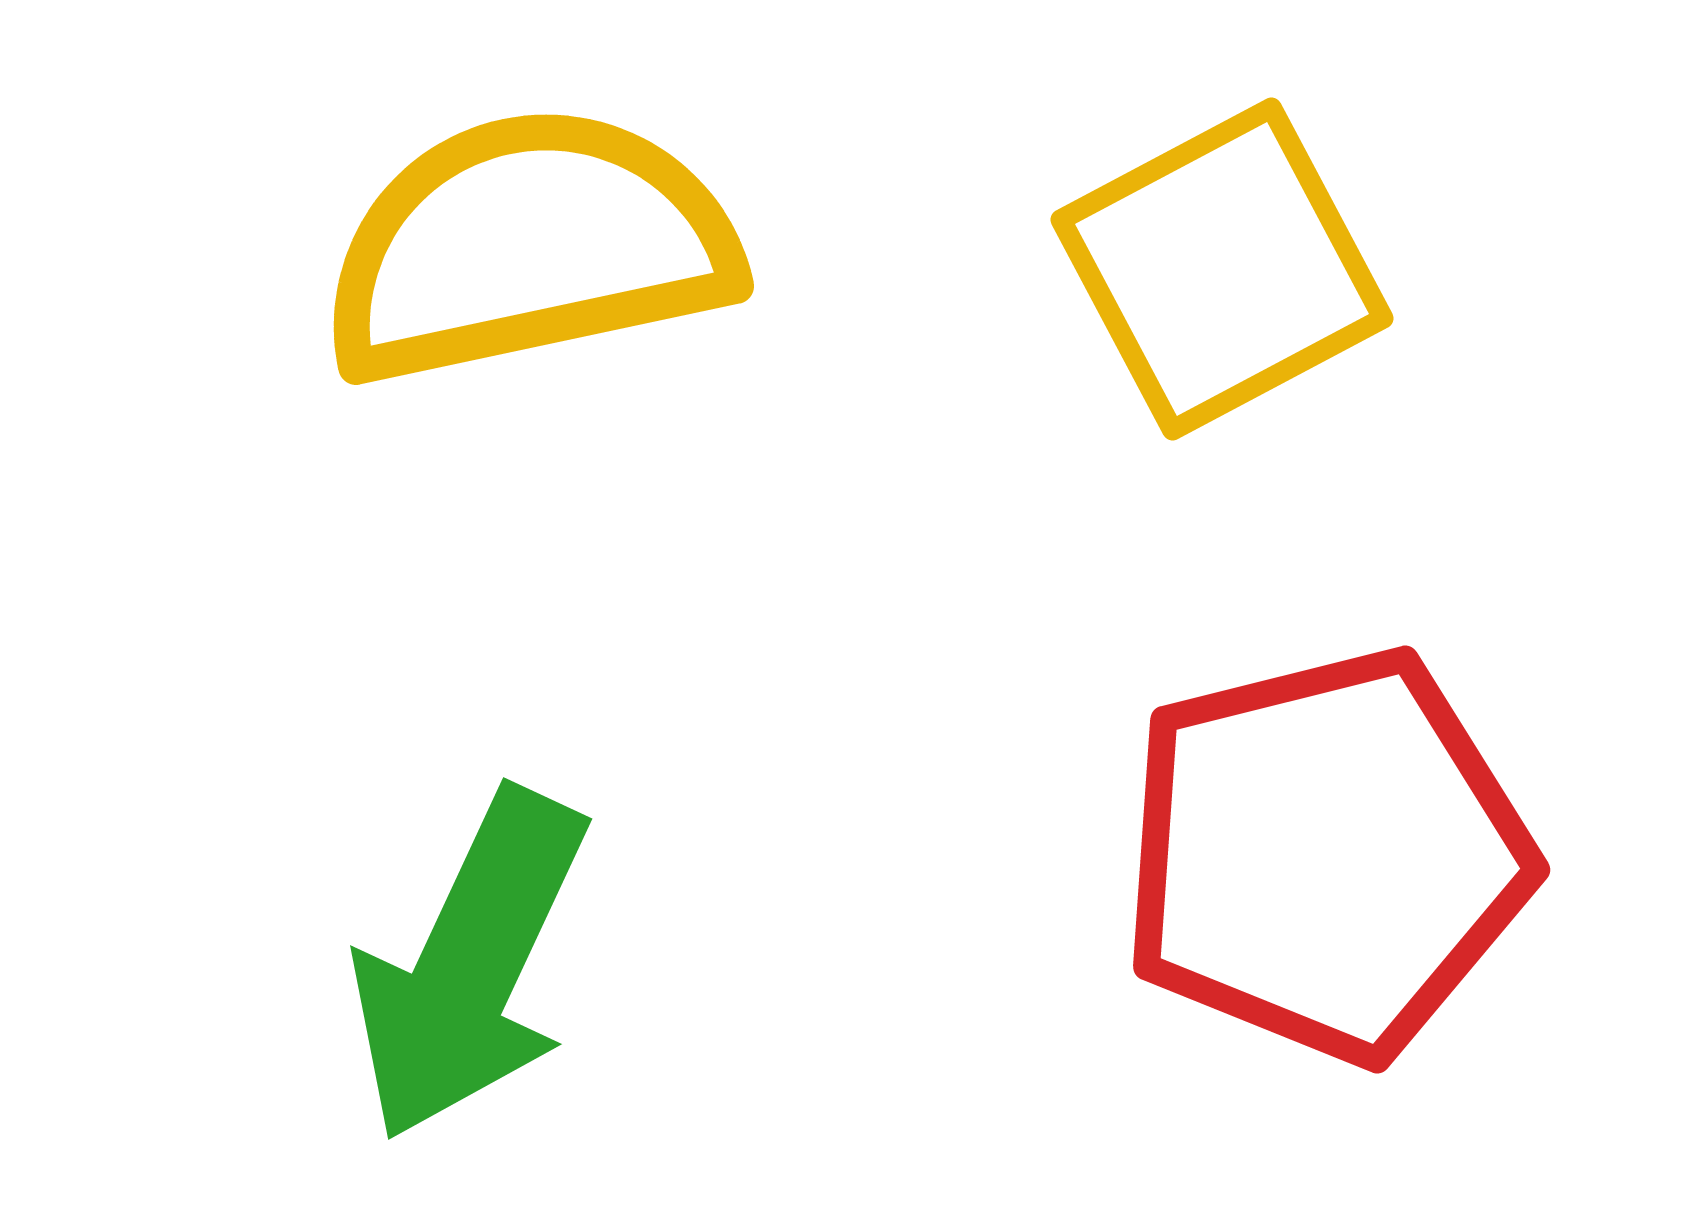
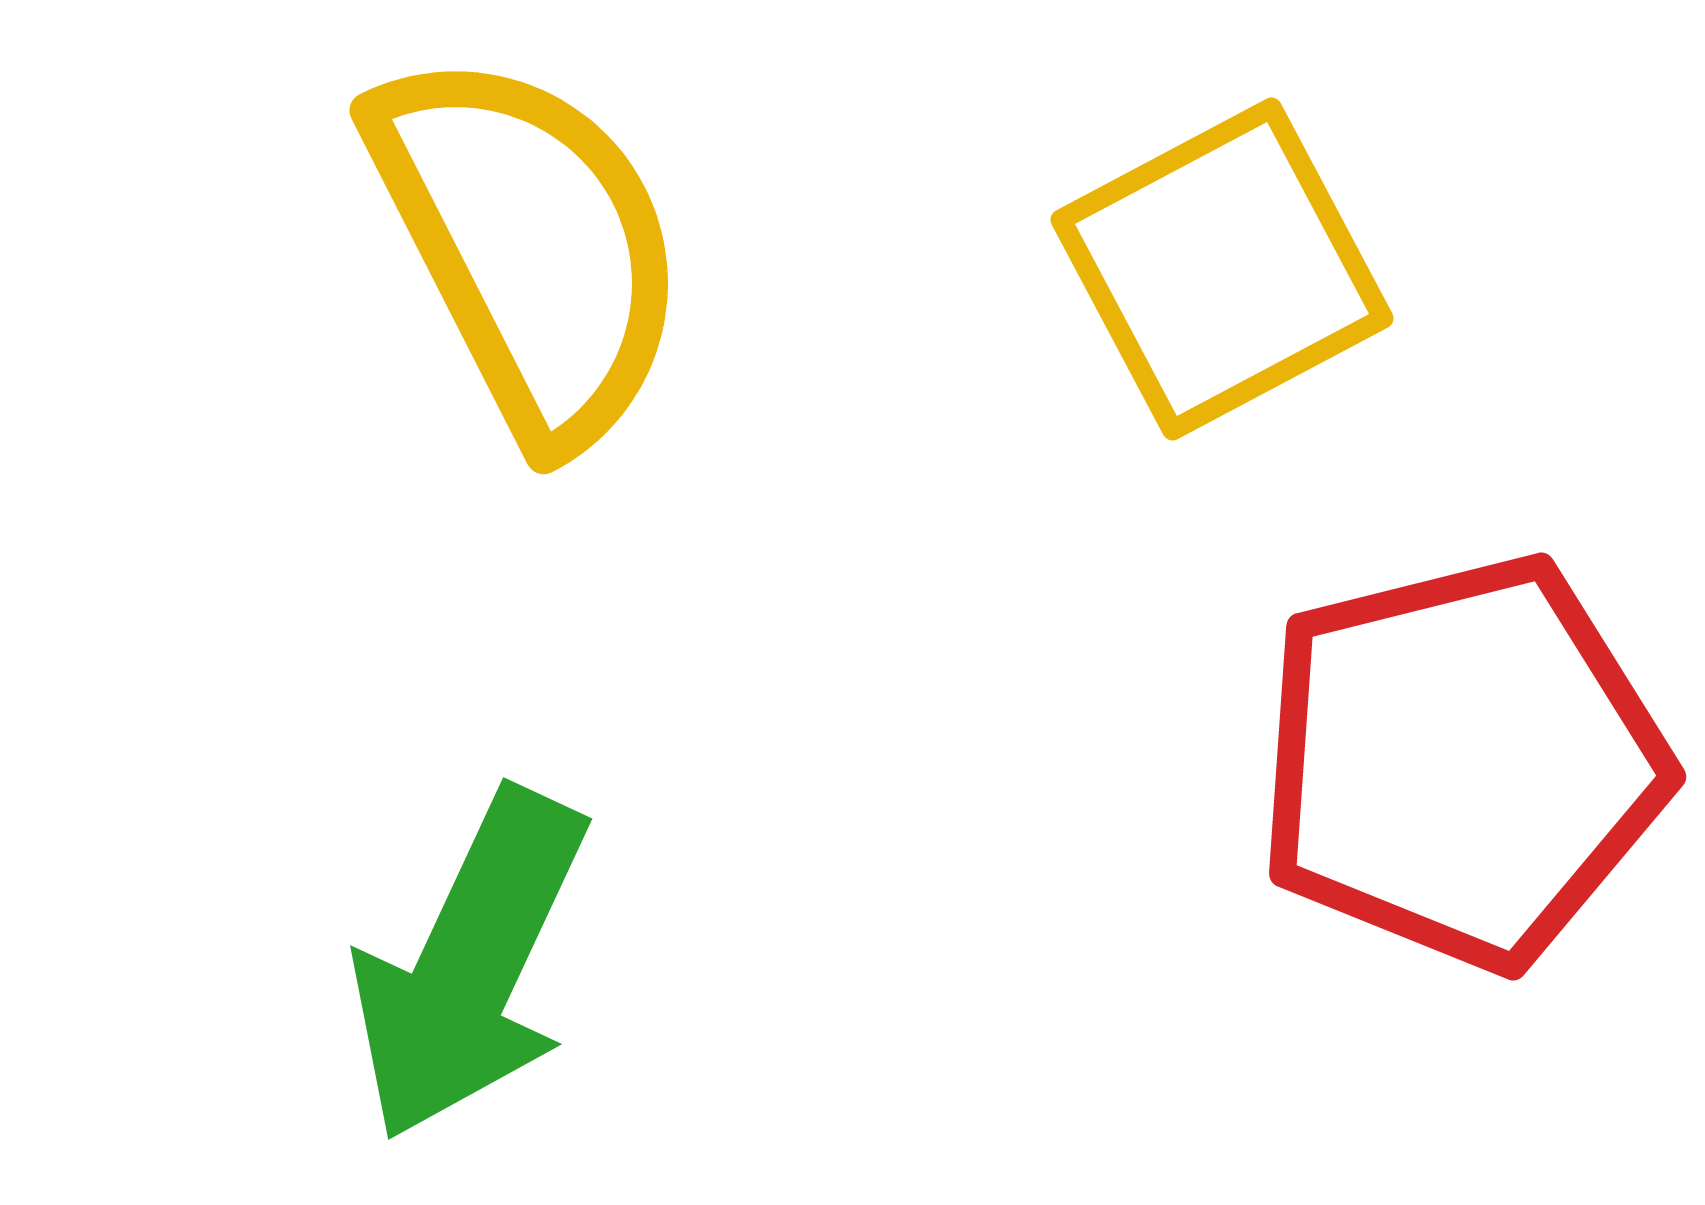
yellow semicircle: rotated 75 degrees clockwise
red pentagon: moved 136 px right, 93 px up
